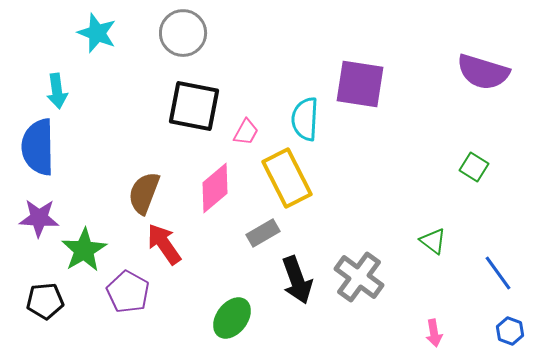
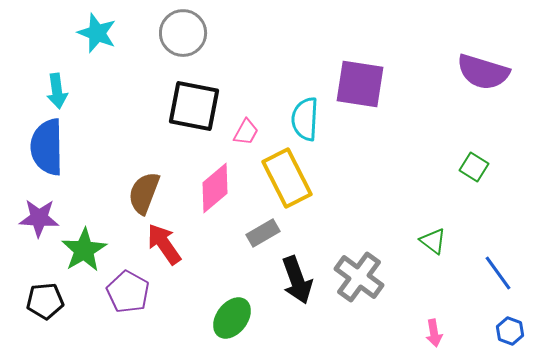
blue semicircle: moved 9 px right
